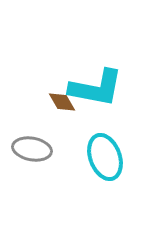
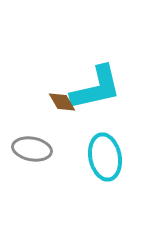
cyan L-shape: rotated 24 degrees counterclockwise
cyan ellipse: rotated 9 degrees clockwise
